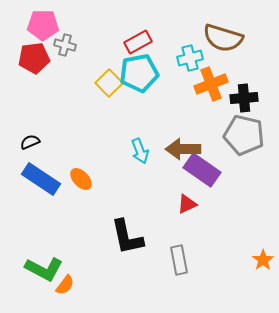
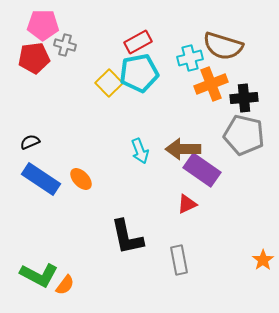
brown semicircle: moved 8 px down
green L-shape: moved 5 px left, 6 px down
